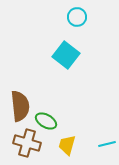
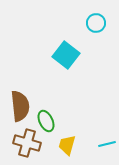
cyan circle: moved 19 px right, 6 px down
green ellipse: rotated 35 degrees clockwise
